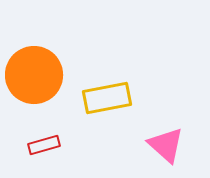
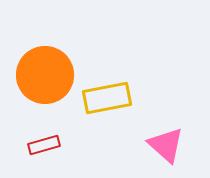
orange circle: moved 11 px right
